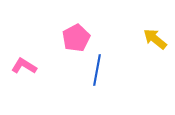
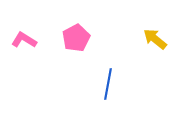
pink L-shape: moved 26 px up
blue line: moved 11 px right, 14 px down
